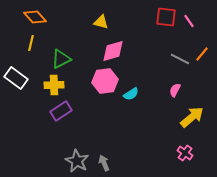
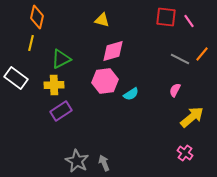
orange diamond: moved 2 px right; rotated 55 degrees clockwise
yellow triangle: moved 1 px right, 2 px up
